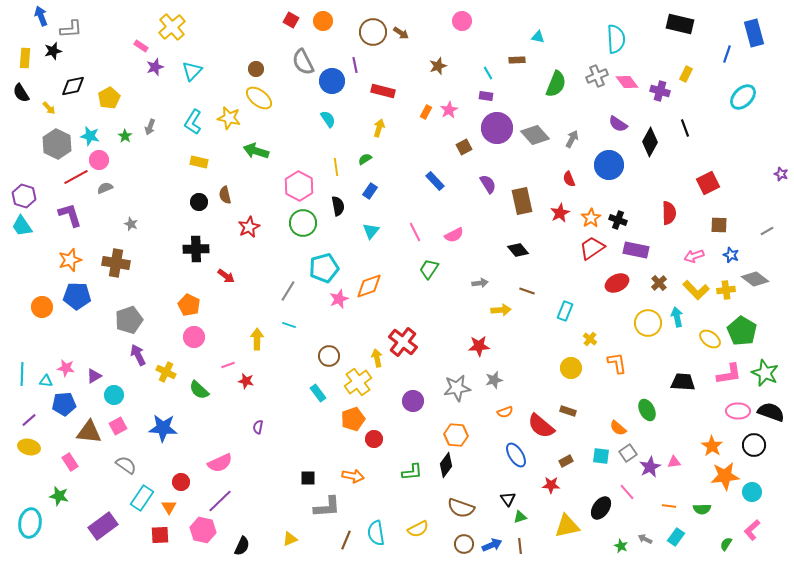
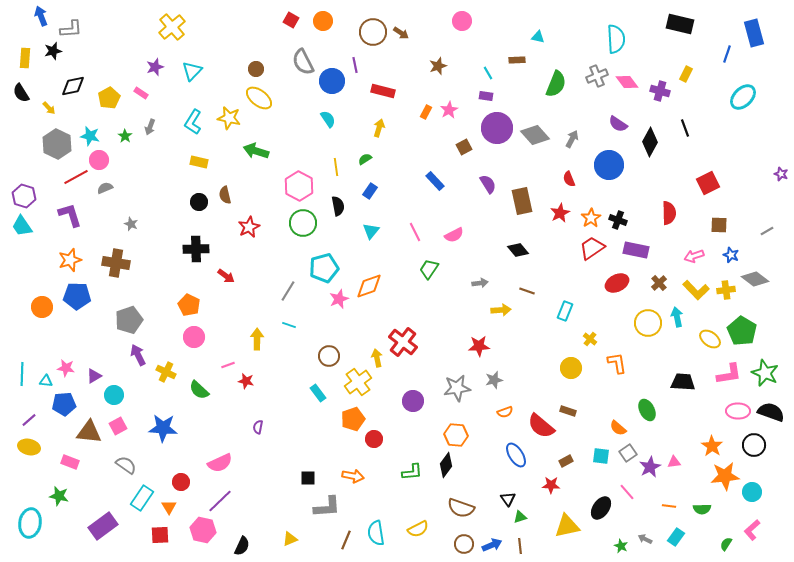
pink rectangle at (141, 46): moved 47 px down
pink rectangle at (70, 462): rotated 36 degrees counterclockwise
